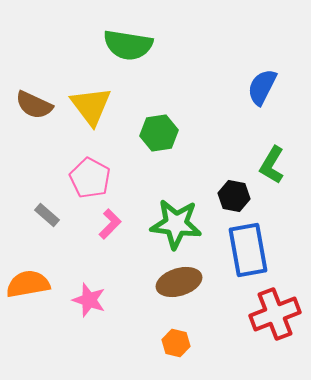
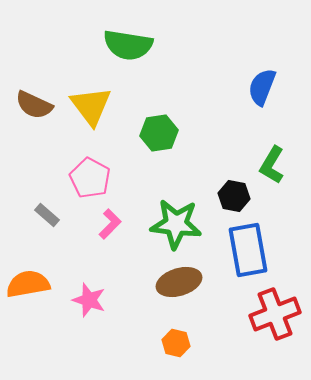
blue semicircle: rotated 6 degrees counterclockwise
